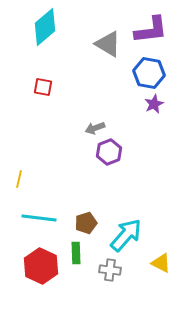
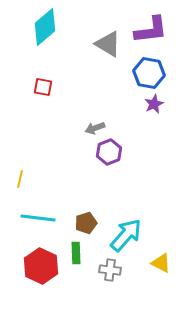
yellow line: moved 1 px right
cyan line: moved 1 px left
